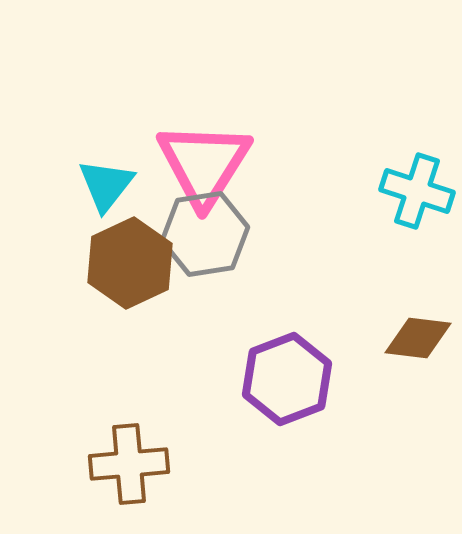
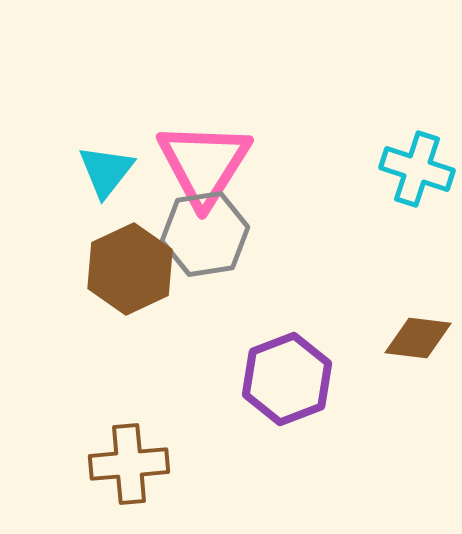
cyan triangle: moved 14 px up
cyan cross: moved 22 px up
brown hexagon: moved 6 px down
